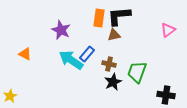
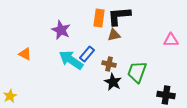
pink triangle: moved 3 px right, 10 px down; rotated 35 degrees clockwise
black star: rotated 18 degrees counterclockwise
